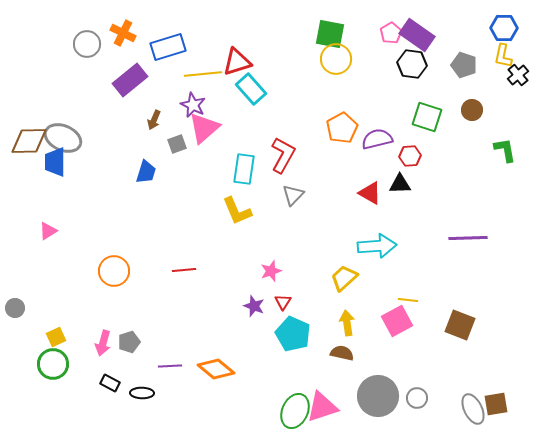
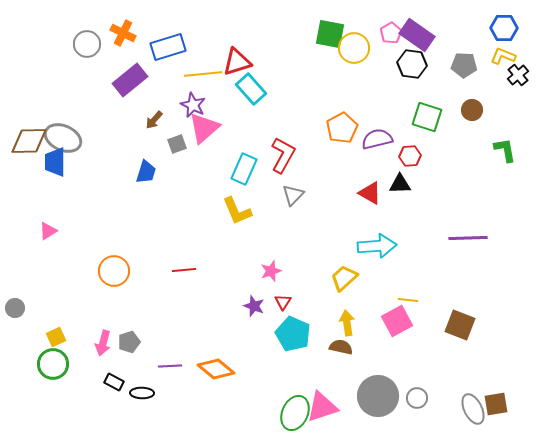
yellow L-shape at (503, 56): rotated 100 degrees clockwise
yellow circle at (336, 59): moved 18 px right, 11 px up
gray pentagon at (464, 65): rotated 15 degrees counterclockwise
brown arrow at (154, 120): rotated 18 degrees clockwise
cyan rectangle at (244, 169): rotated 16 degrees clockwise
brown semicircle at (342, 353): moved 1 px left, 6 px up
black rectangle at (110, 383): moved 4 px right, 1 px up
green ellipse at (295, 411): moved 2 px down
